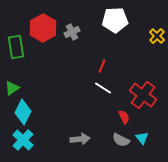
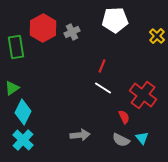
gray arrow: moved 4 px up
